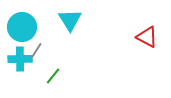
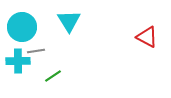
cyan triangle: moved 1 px left, 1 px down
gray line: rotated 48 degrees clockwise
cyan cross: moved 2 px left, 2 px down
green line: rotated 18 degrees clockwise
